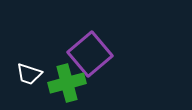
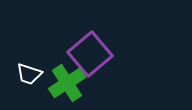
green cross: rotated 18 degrees counterclockwise
